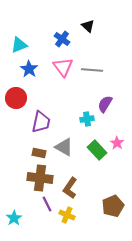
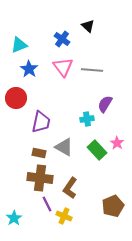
yellow cross: moved 3 px left, 1 px down
